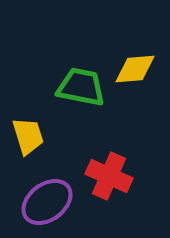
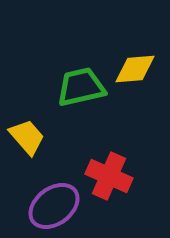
green trapezoid: rotated 24 degrees counterclockwise
yellow trapezoid: moved 1 px left, 1 px down; rotated 24 degrees counterclockwise
purple ellipse: moved 7 px right, 4 px down
